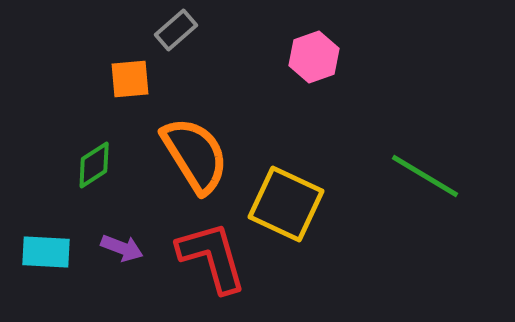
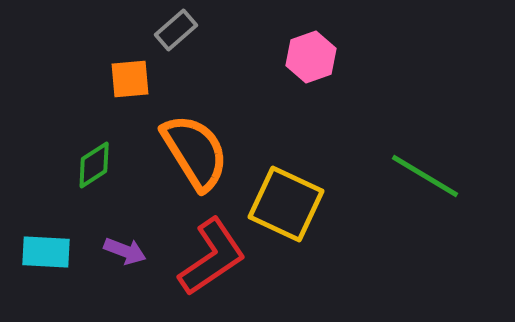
pink hexagon: moved 3 px left
orange semicircle: moved 3 px up
purple arrow: moved 3 px right, 3 px down
red L-shape: rotated 72 degrees clockwise
